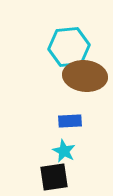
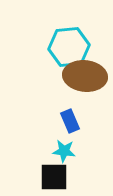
blue rectangle: rotated 70 degrees clockwise
cyan star: rotated 20 degrees counterclockwise
black square: rotated 8 degrees clockwise
